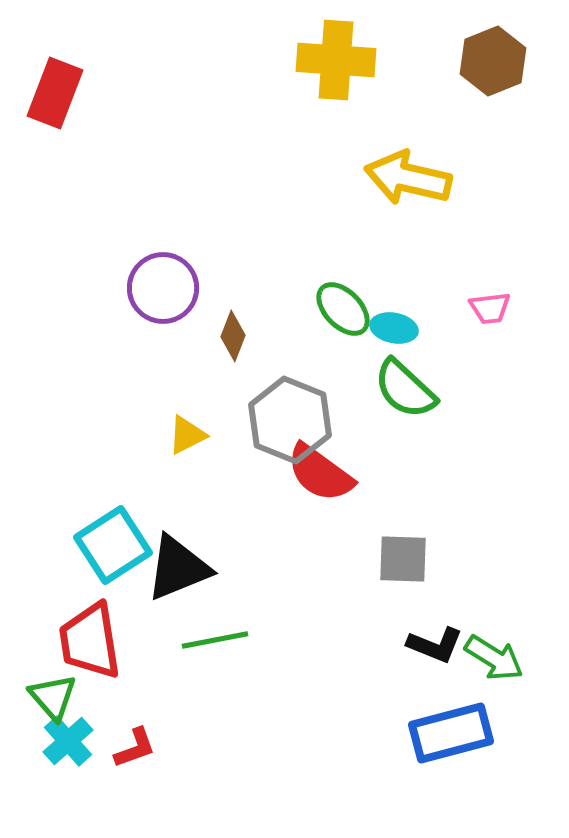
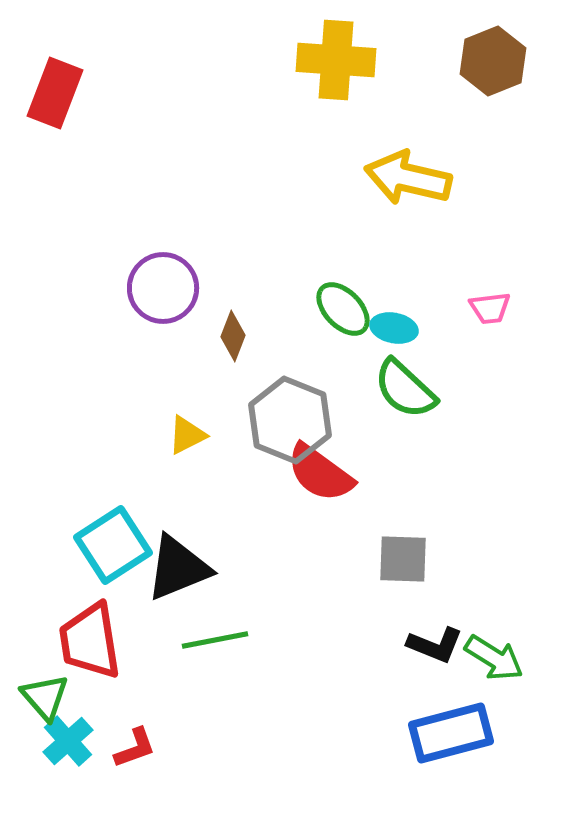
green triangle: moved 8 px left
